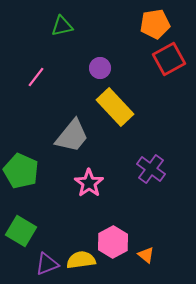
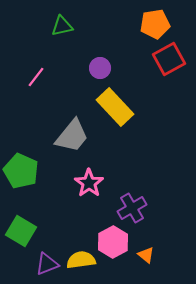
purple cross: moved 19 px left, 39 px down; rotated 24 degrees clockwise
